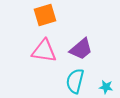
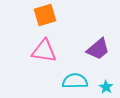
purple trapezoid: moved 17 px right
cyan semicircle: rotated 75 degrees clockwise
cyan star: rotated 24 degrees clockwise
